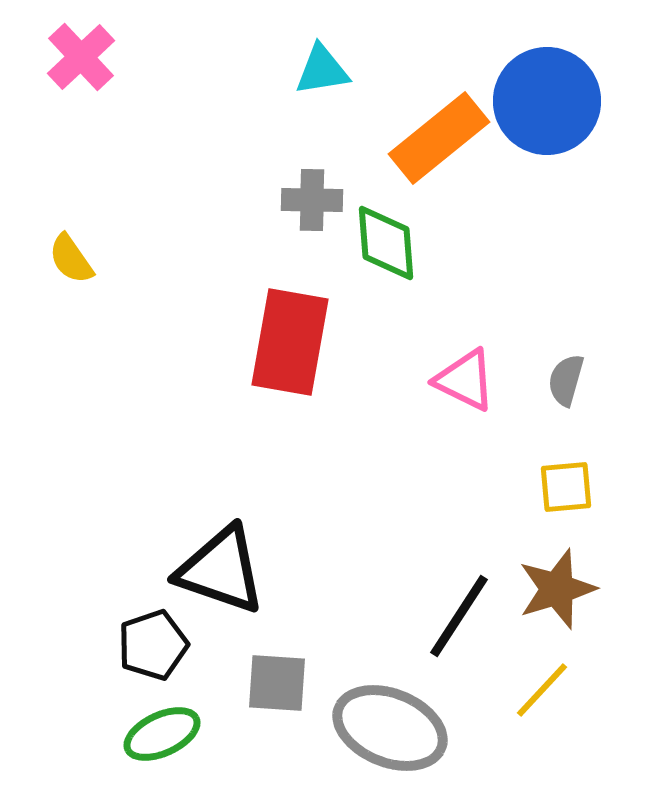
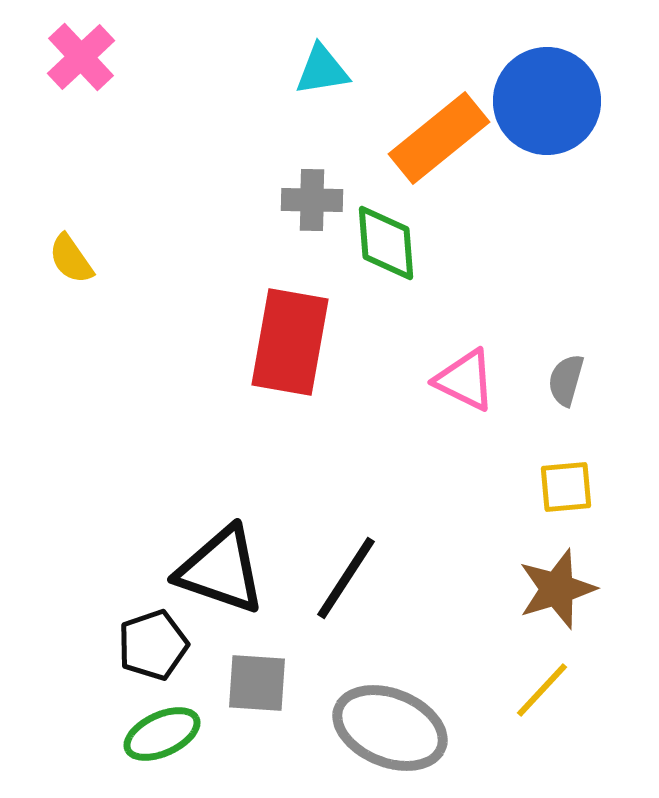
black line: moved 113 px left, 38 px up
gray square: moved 20 px left
